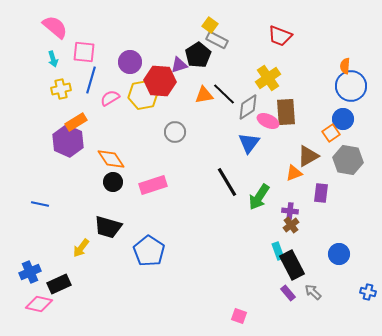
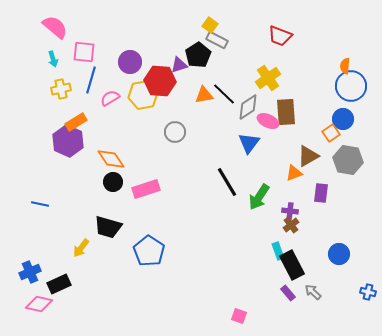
pink rectangle at (153, 185): moved 7 px left, 4 px down
